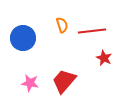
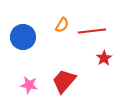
orange semicircle: rotated 49 degrees clockwise
blue circle: moved 1 px up
red star: rotated 14 degrees clockwise
pink star: moved 1 px left, 2 px down
